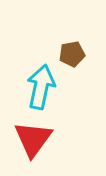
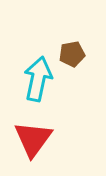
cyan arrow: moved 3 px left, 8 px up
